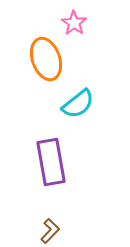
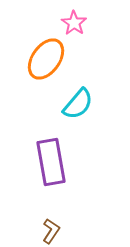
orange ellipse: rotated 54 degrees clockwise
cyan semicircle: rotated 12 degrees counterclockwise
brown L-shape: moved 1 px right; rotated 10 degrees counterclockwise
